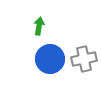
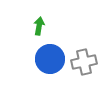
gray cross: moved 3 px down
